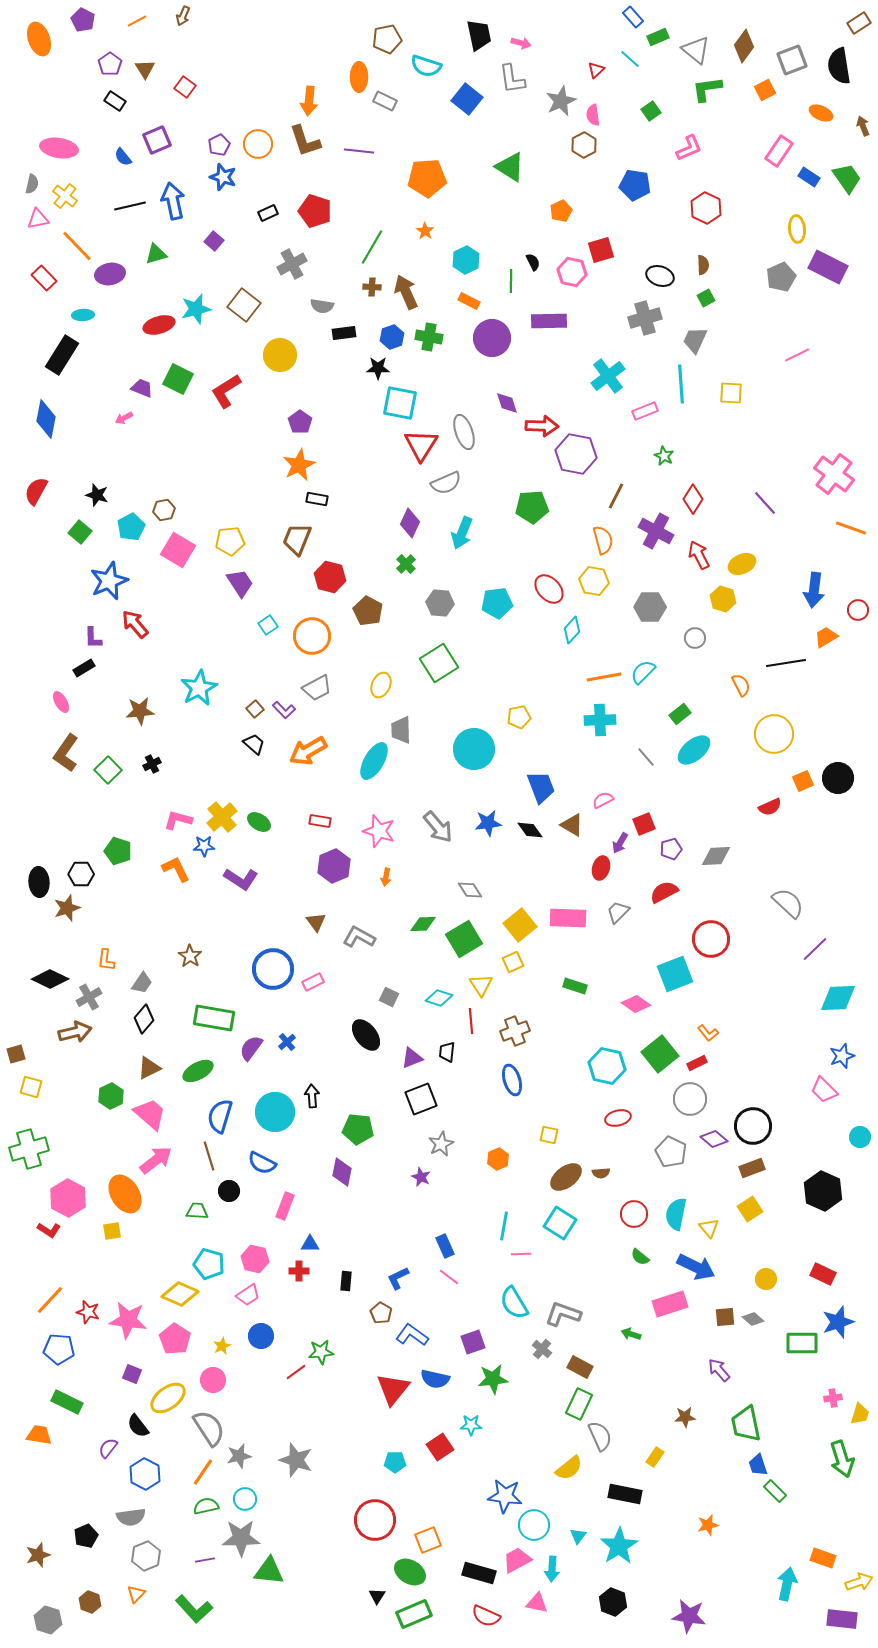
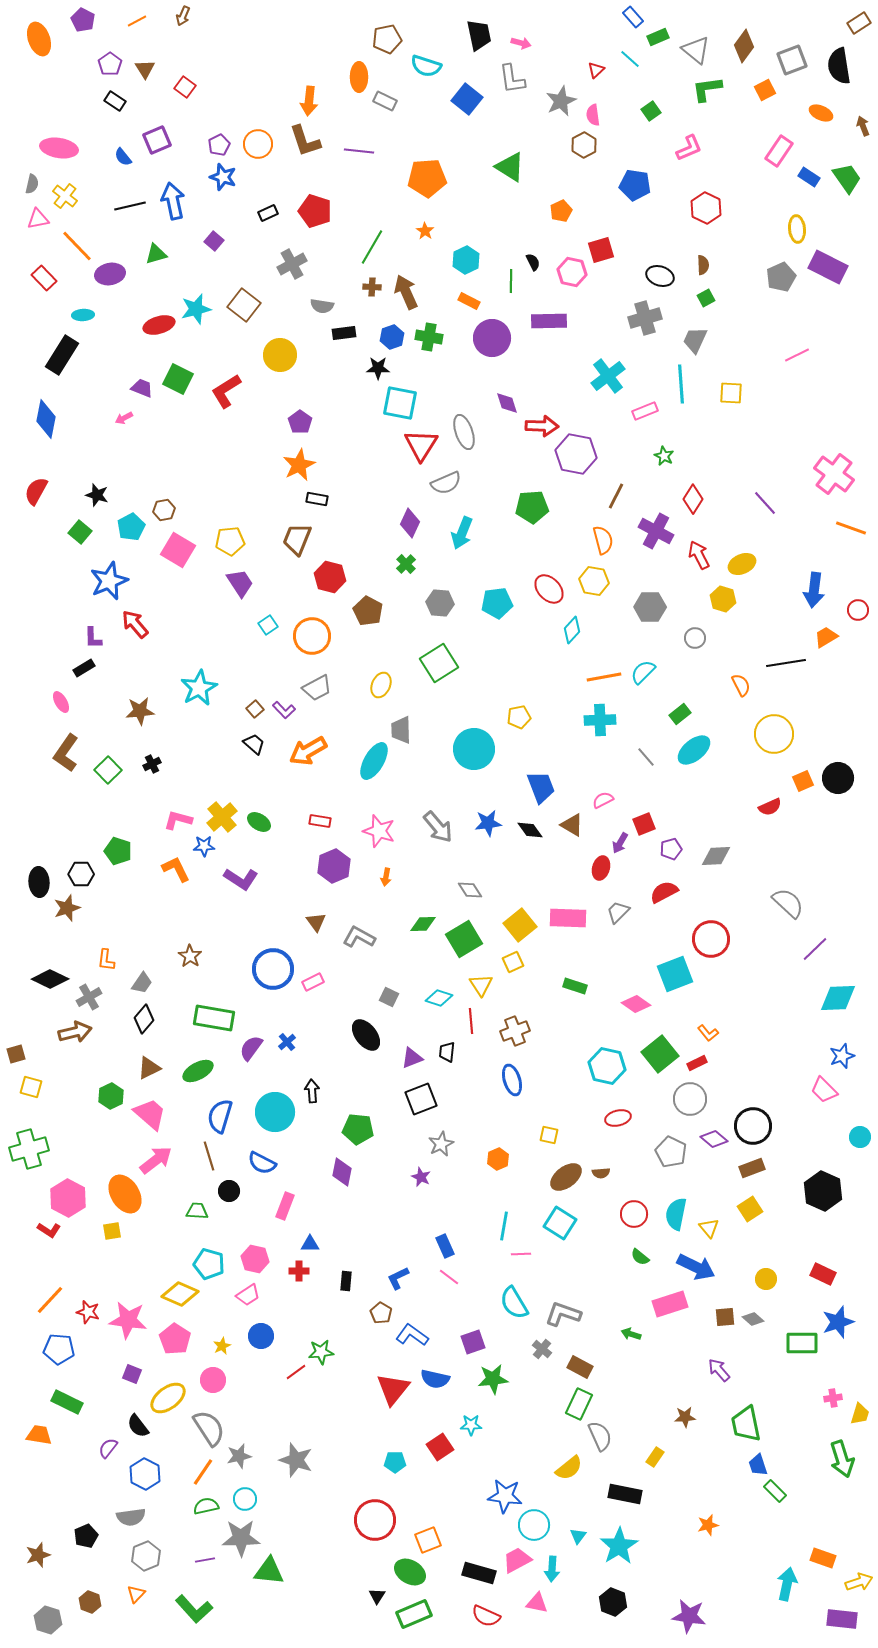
black arrow at (312, 1096): moved 5 px up
